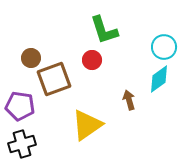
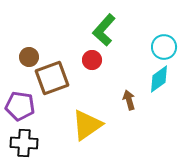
green L-shape: rotated 60 degrees clockwise
brown circle: moved 2 px left, 1 px up
brown square: moved 2 px left, 1 px up
black cross: moved 2 px right, 1 px up; rotated 20 degrees clockwise
